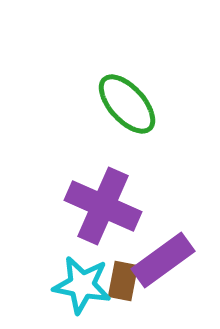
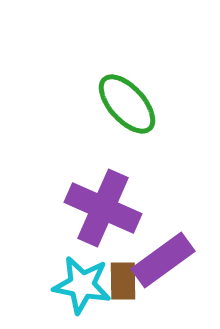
purple cross: moved 2 px down
brown rectangle: rotated 12 degrees counterclockwise
